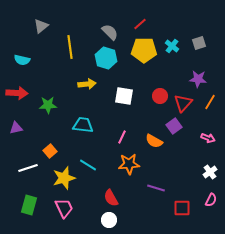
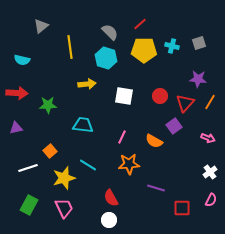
cyan cross: rotated 24 degrees counterclockwise
red triangle: moved 2 px right
green rectangle: rotated 12 degrees clockwise
